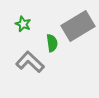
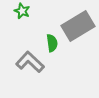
green star: moved 1 px left, 13 px up
